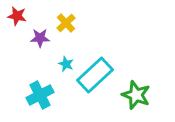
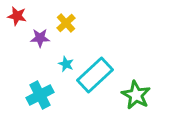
green star: rotated 8 degrees clockwise
